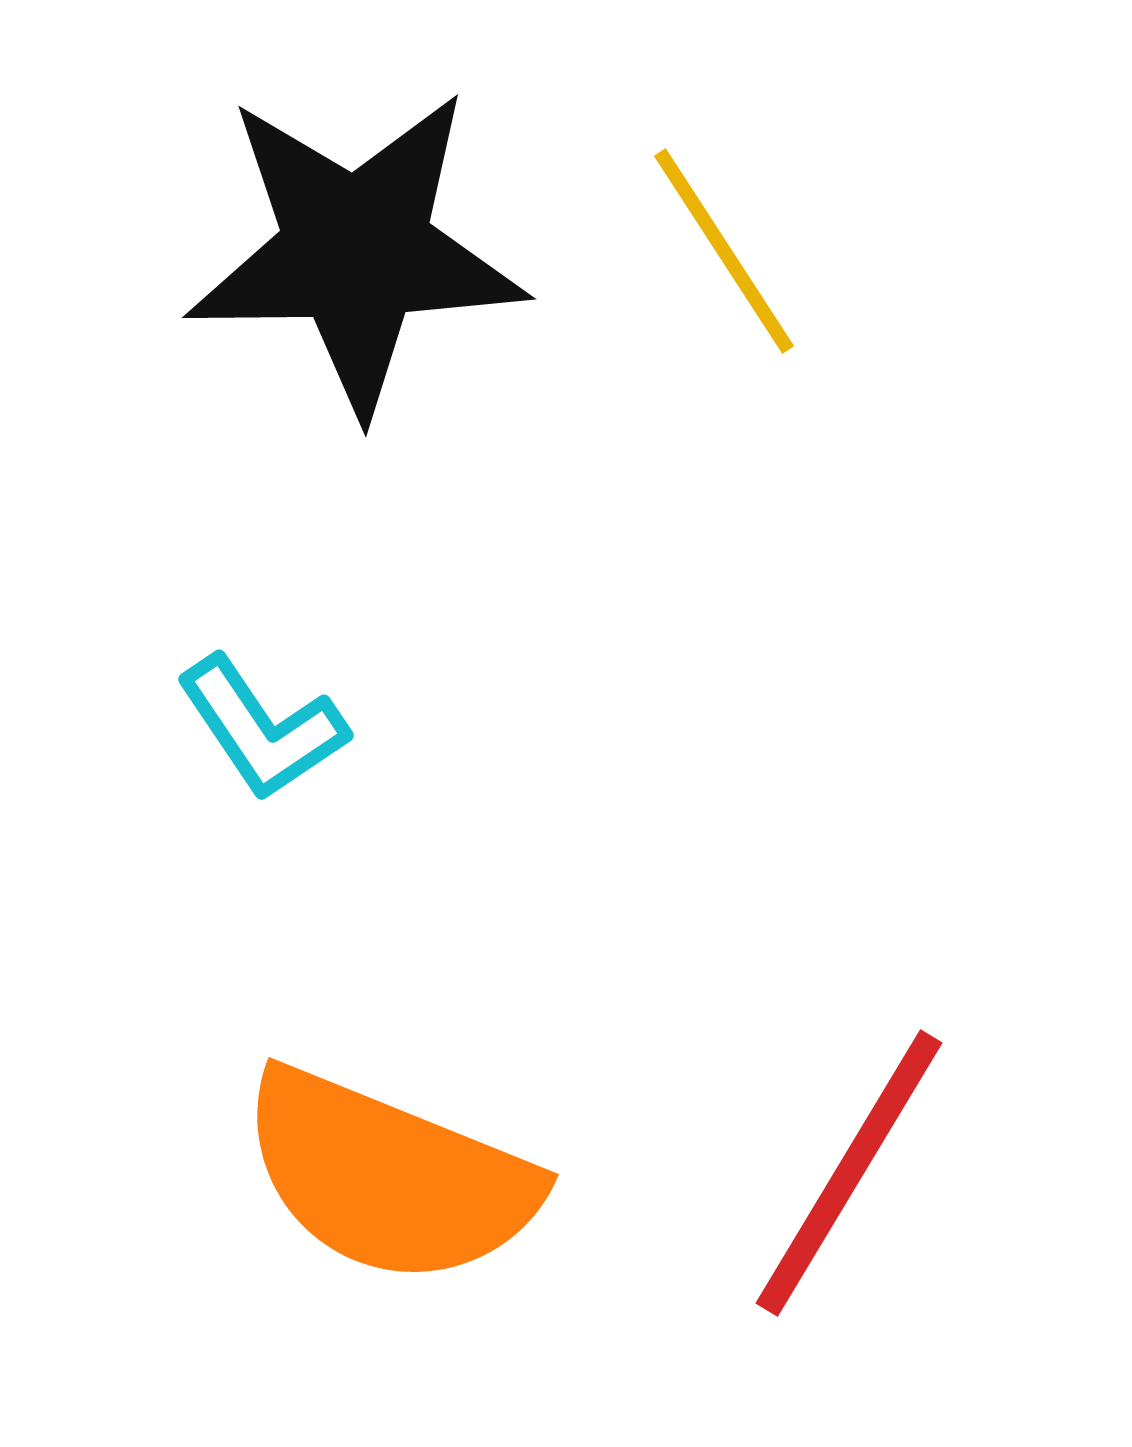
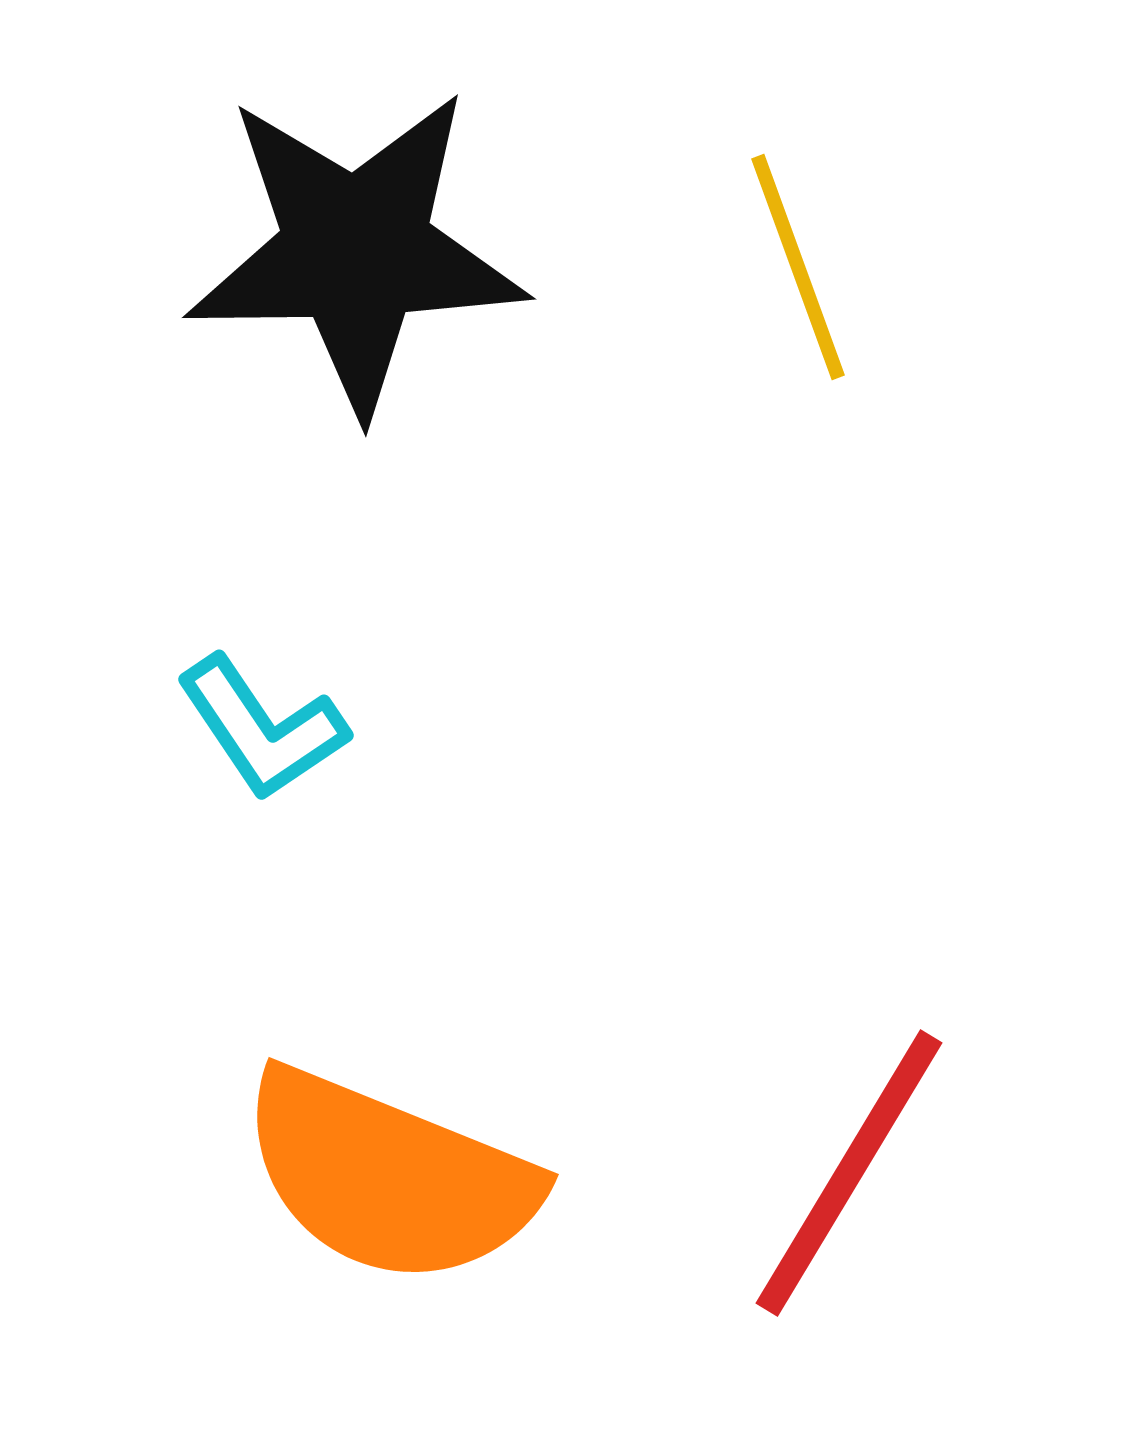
yellow line: moved 74 px right, 16 px down; rotated 13 degrees clockwise
